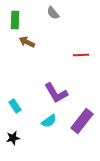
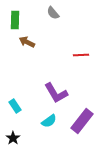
black star: rotated 24 degrees counterclockwise
